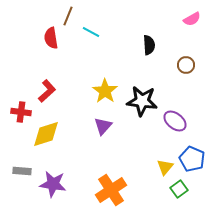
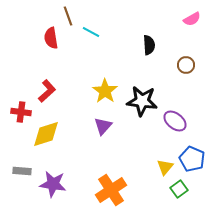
brown line: rotated 42 degrees counterclockwise
